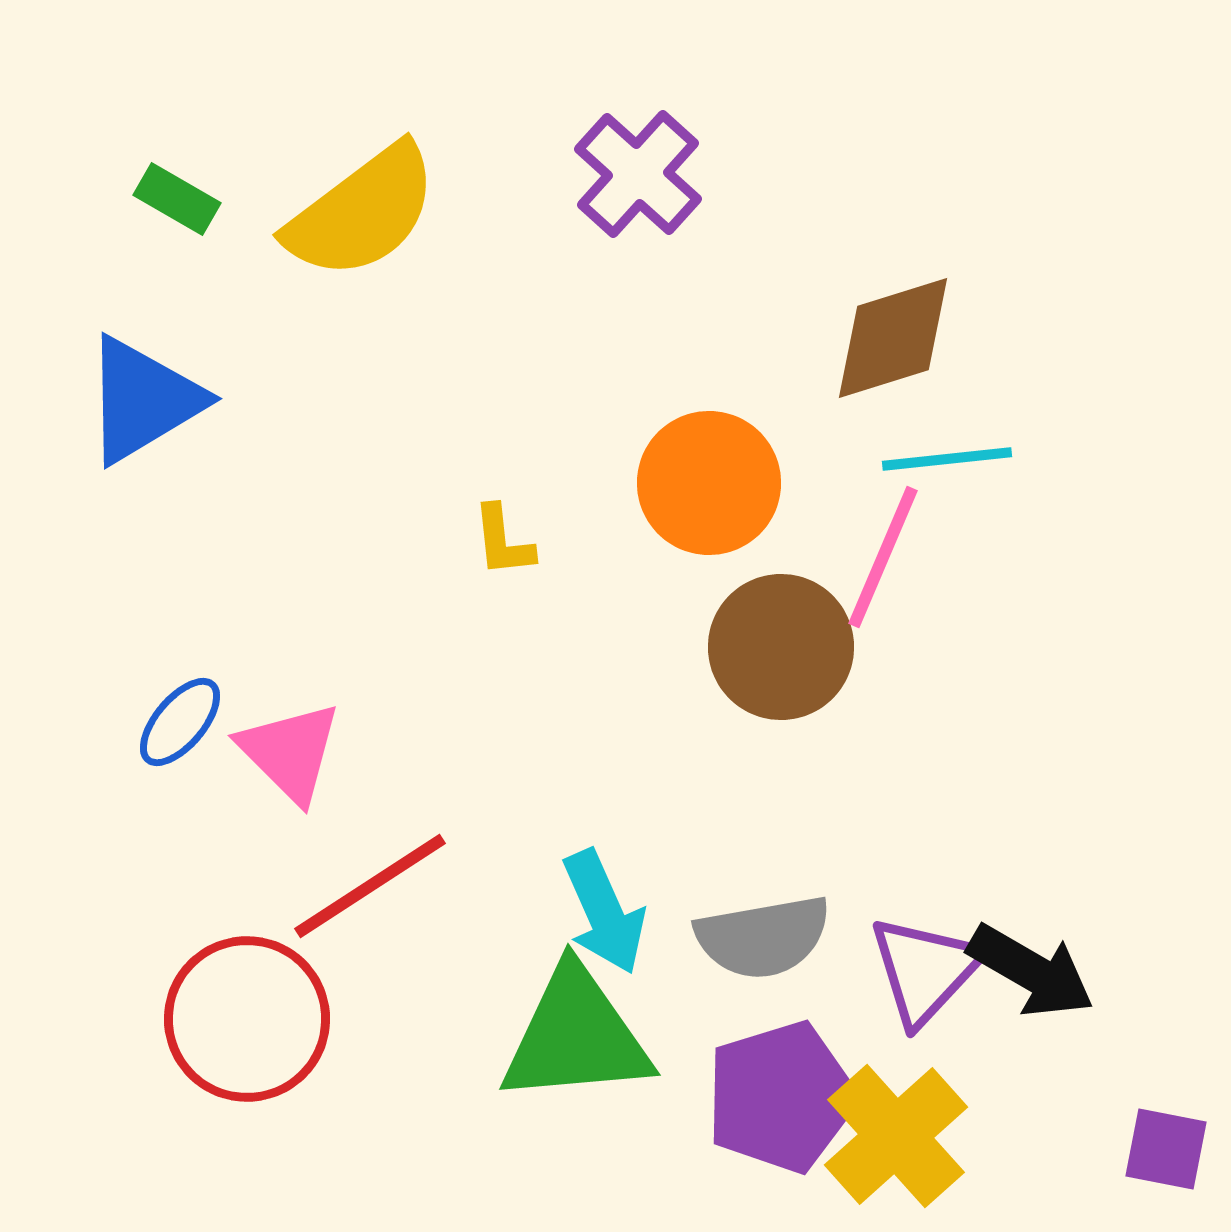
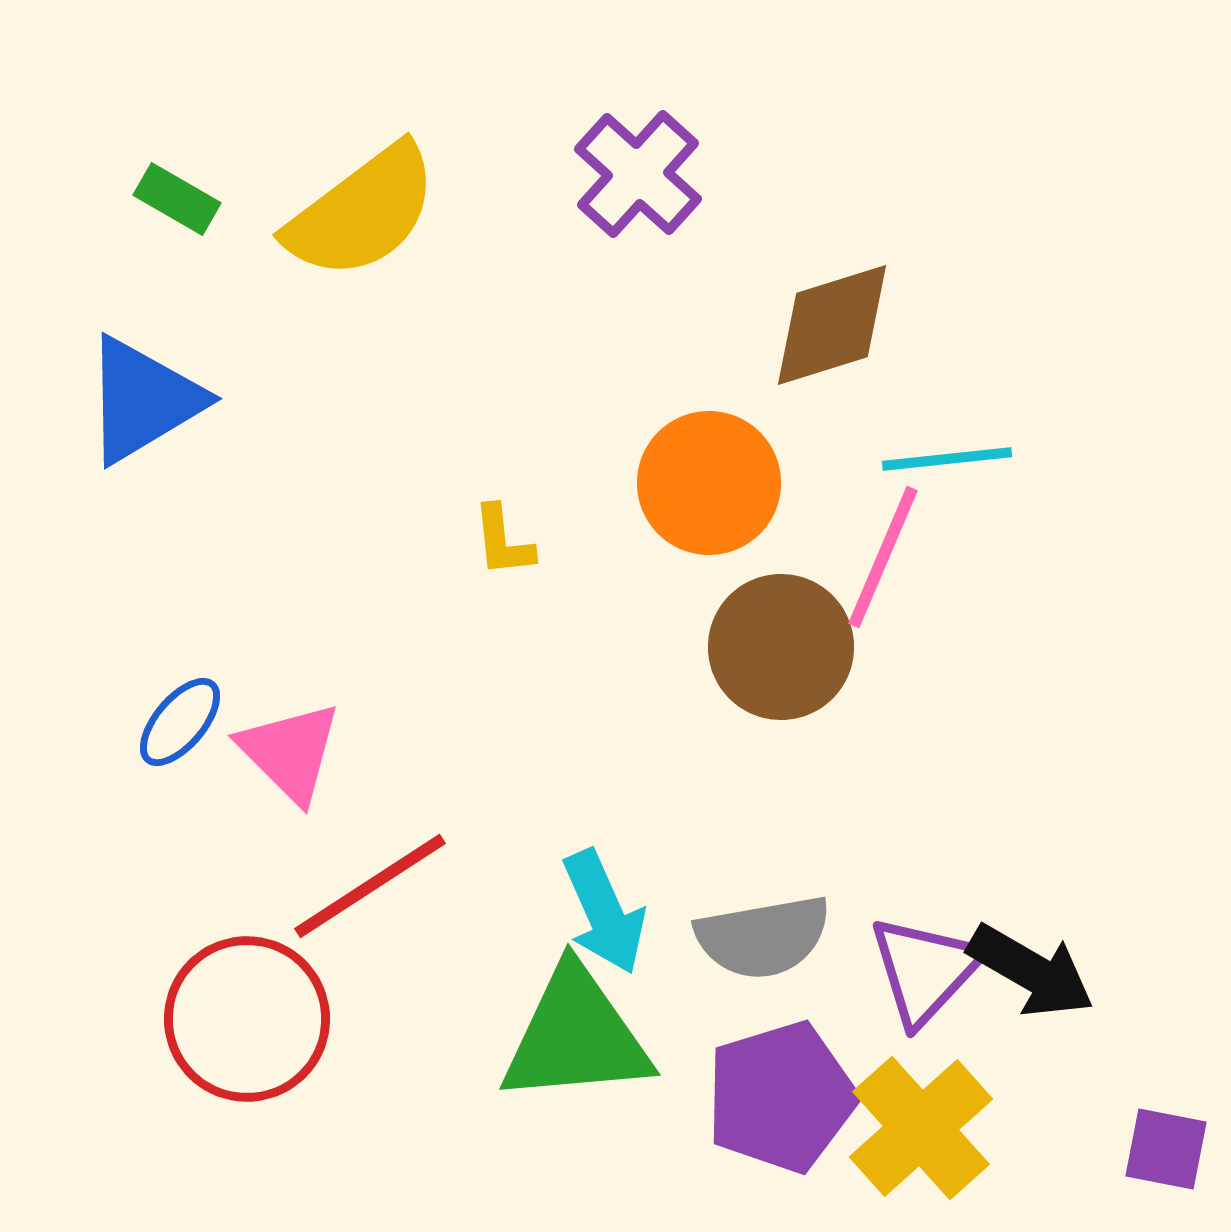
brown diamond: moved 61 px left, 13 px up
yellow cross: moved 25 px right, 8 px up
